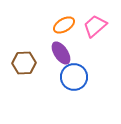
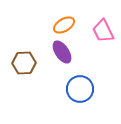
pink trapezoid: moved 8 px right, 5 px down; rotated 75 degrees counterclockwise
purple ellipse: moved 1 px right, 1 px up
blue circle: moved 6 px right, 12 px down
